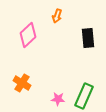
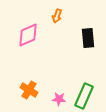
pink diamond: rotated 20 degrees clockwise
orange cross: moved 7 px right, 7 px down
pink star: moved 1 px right
